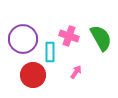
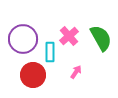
pink cross: rotated 30 degrees clockwise
